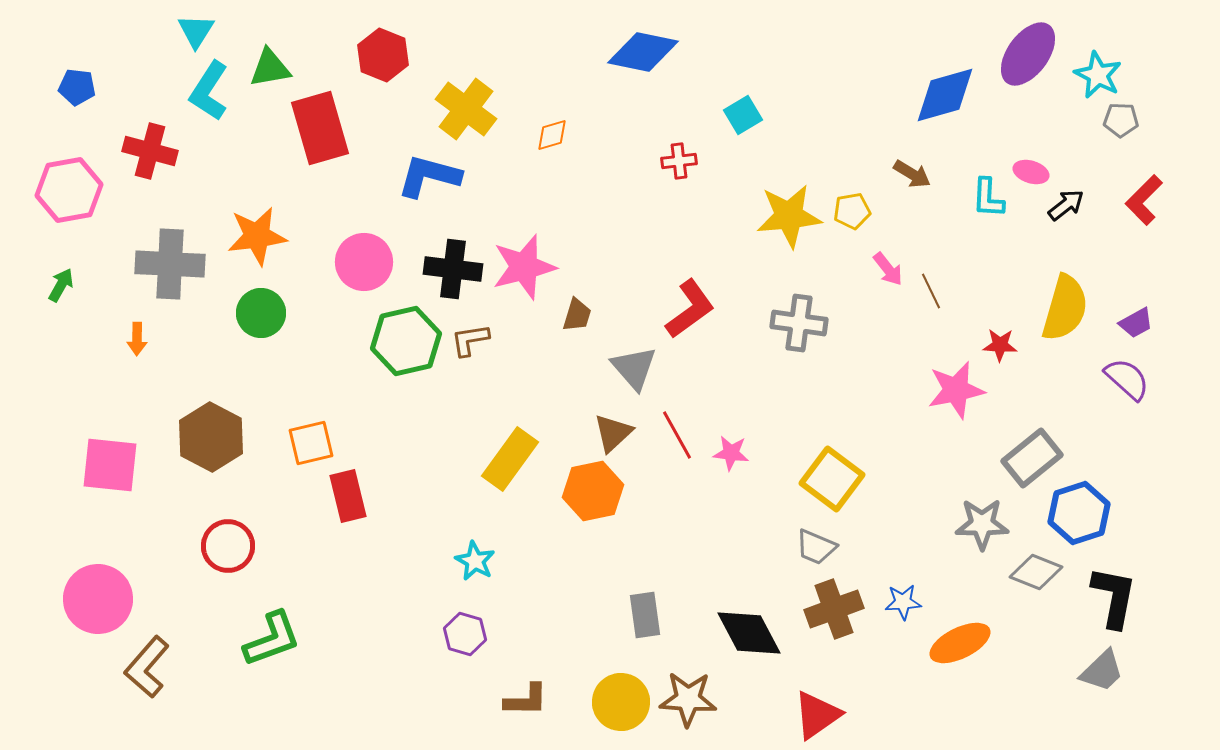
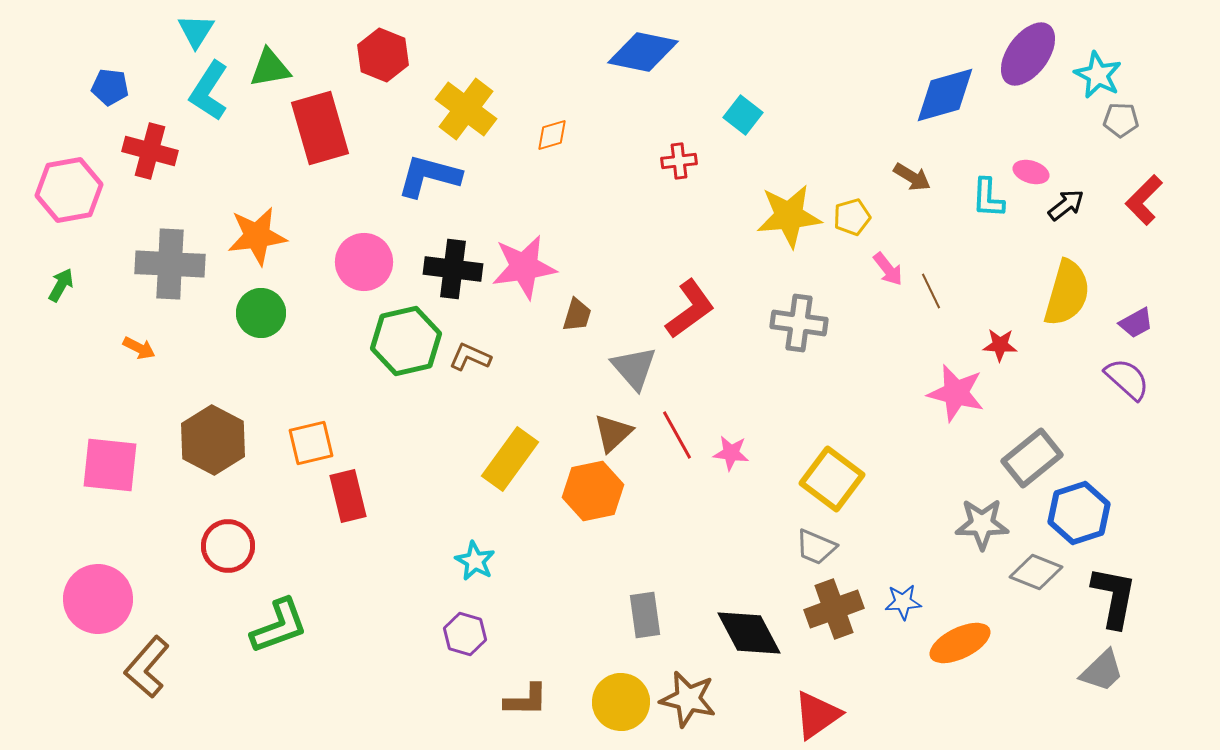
blue pentagon at (77, 87): moved 33 px right
cyan square at (743, 115): rotated 21 degrees counterclockwise
brown arrow at (912, 174): moved 3 px down
yellow pentagon at (852, 211): moved 6 px down; rotated 6 degrees counterclockwise
pink star at (524, 267): rotated 6 degrees clockwise
yellow semicircle at (1065, 308): moved 2 px right, 15 px up
orange arrow at (137, 339): moved 2 px right, 9 px down; rotated 64 degrees counterclockwise
brown L-shape at (470, 340): moved 17 px down; rotated 33 degrees clockwise
pink star at (956, 390): moved 3 px down; rotated 26 degrees clockwise
brown hexagon at (211, 437): moved 2 px right, 3 px down
green L-shape at (272, 639): moved 7 px right, 13 px up
brown star at (688, 699): rotated 10 degrees clockwise
